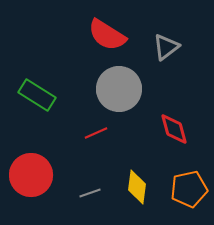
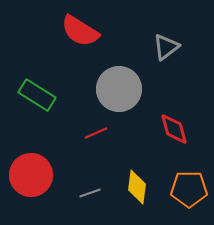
red semicircle: moved 27 px left, 4 px up
orange pentagon: rotated 12 degrees clockwise
